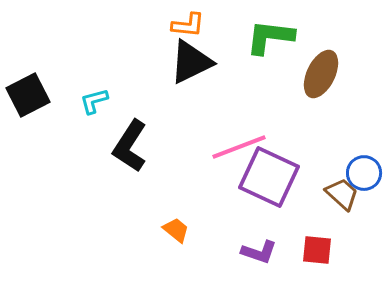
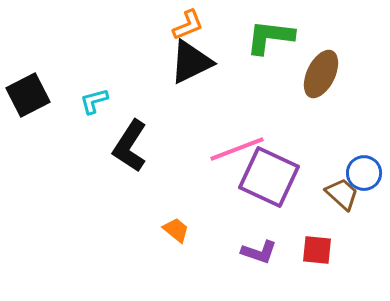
orange L-shape: rotated 28 degrees counterclockwise
pink line: moved 2 px left, 2 px down
